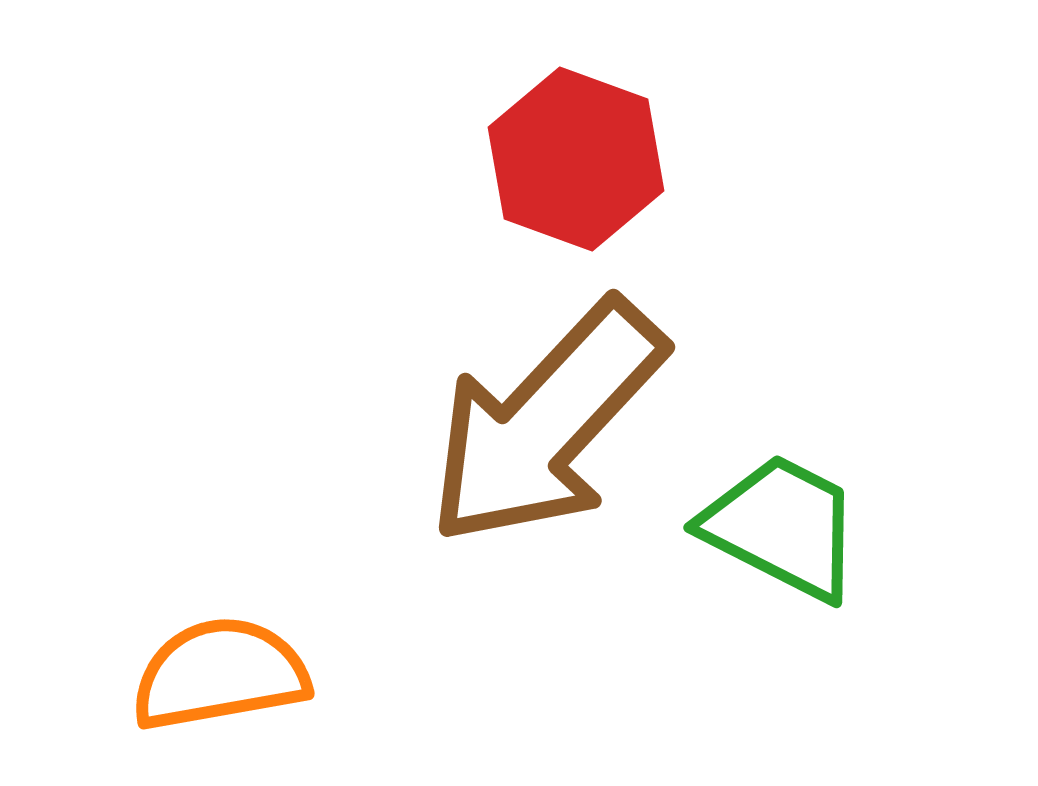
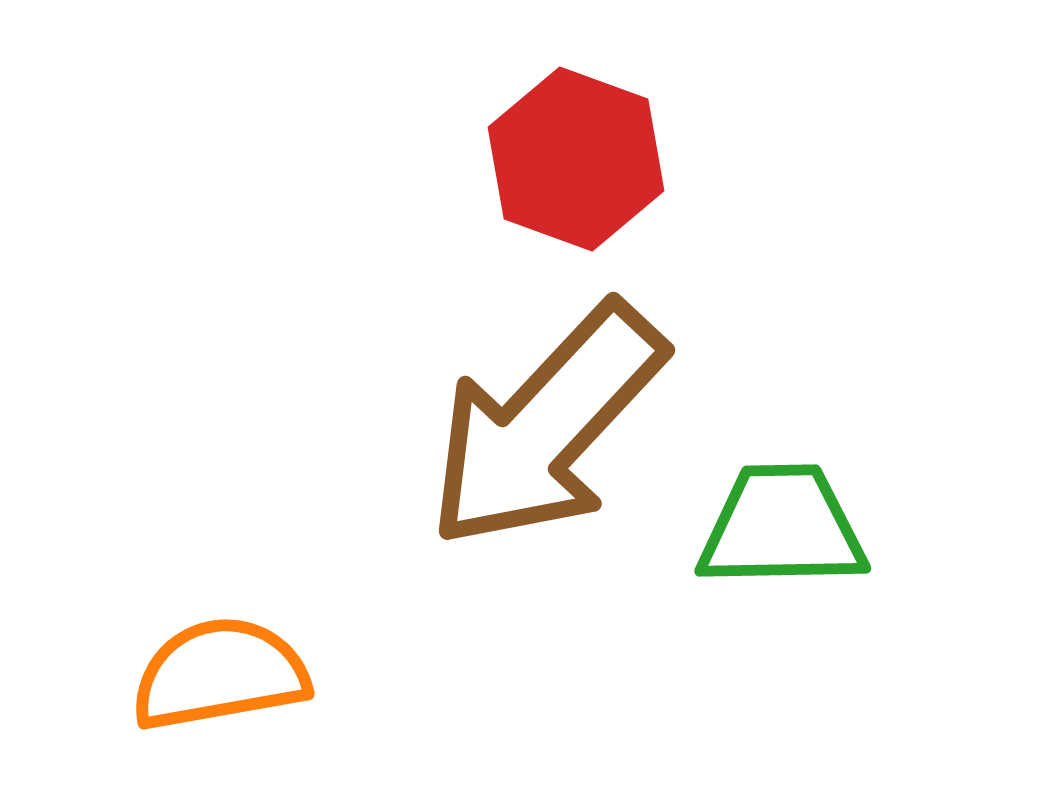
brown arrow: moved 3 px down
green trapezoid: rotated 28 degrees counterclockwise
